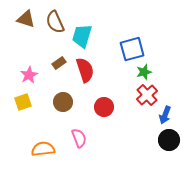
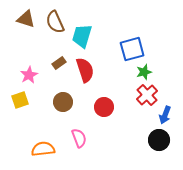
yellow square: moved 3 px left, 2 px up
black circle: moved 10 px left
